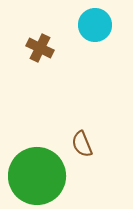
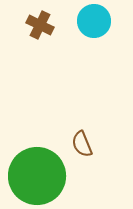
cyan circle: moved 1 px left, 4 px up
brown cross: moved 23 px up
